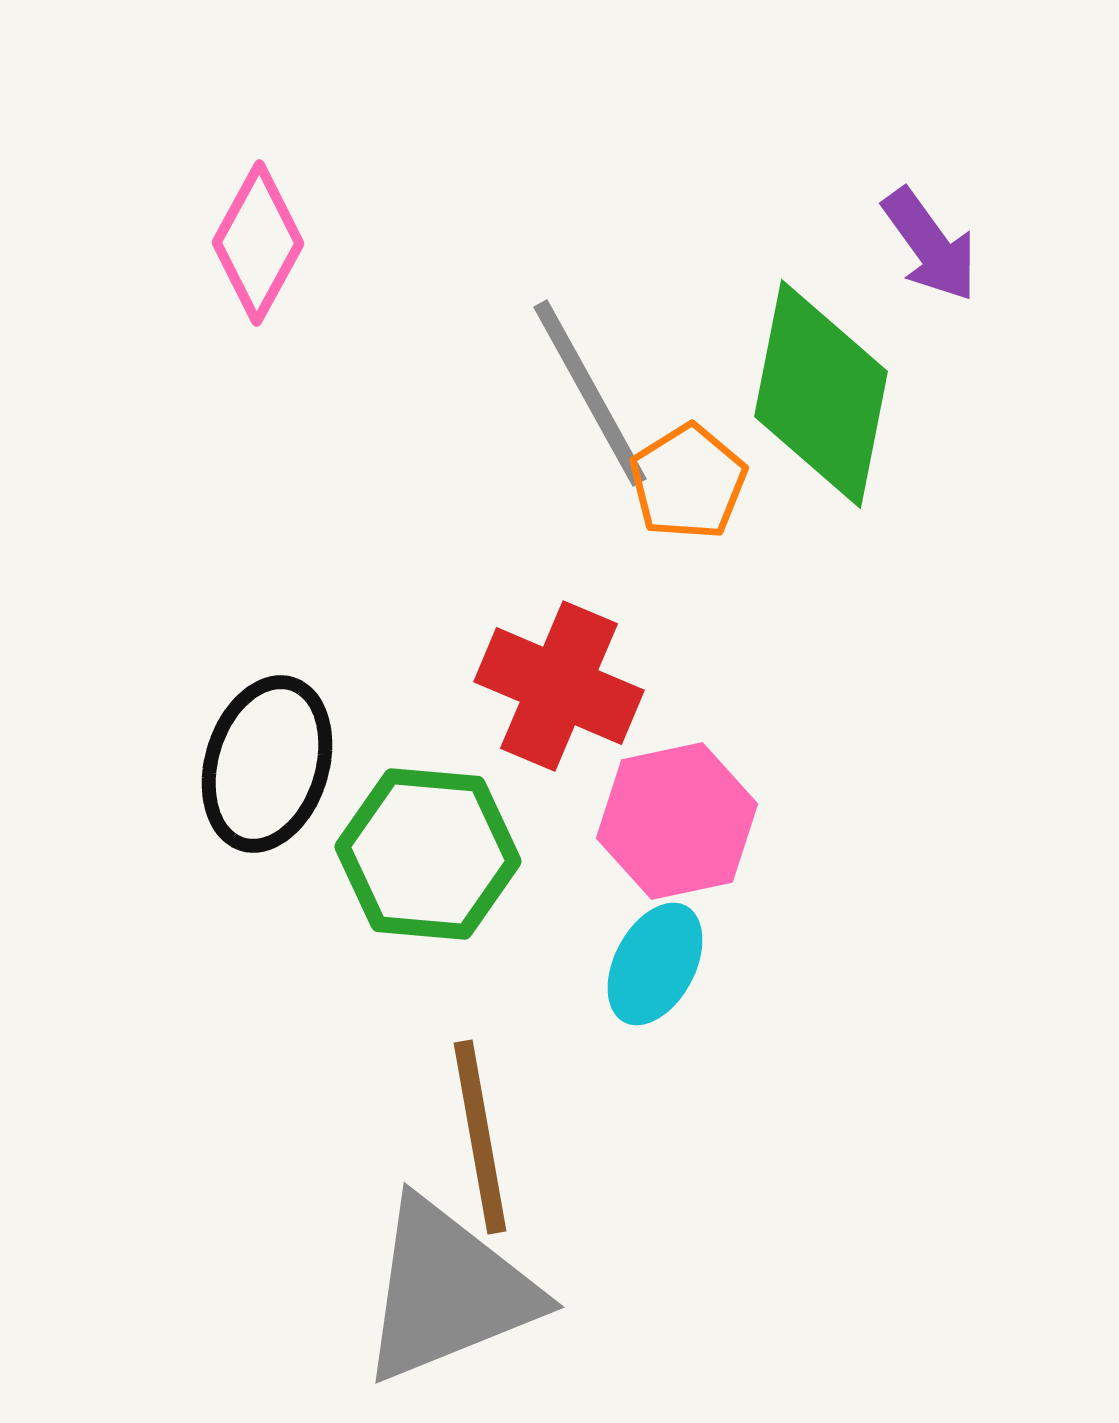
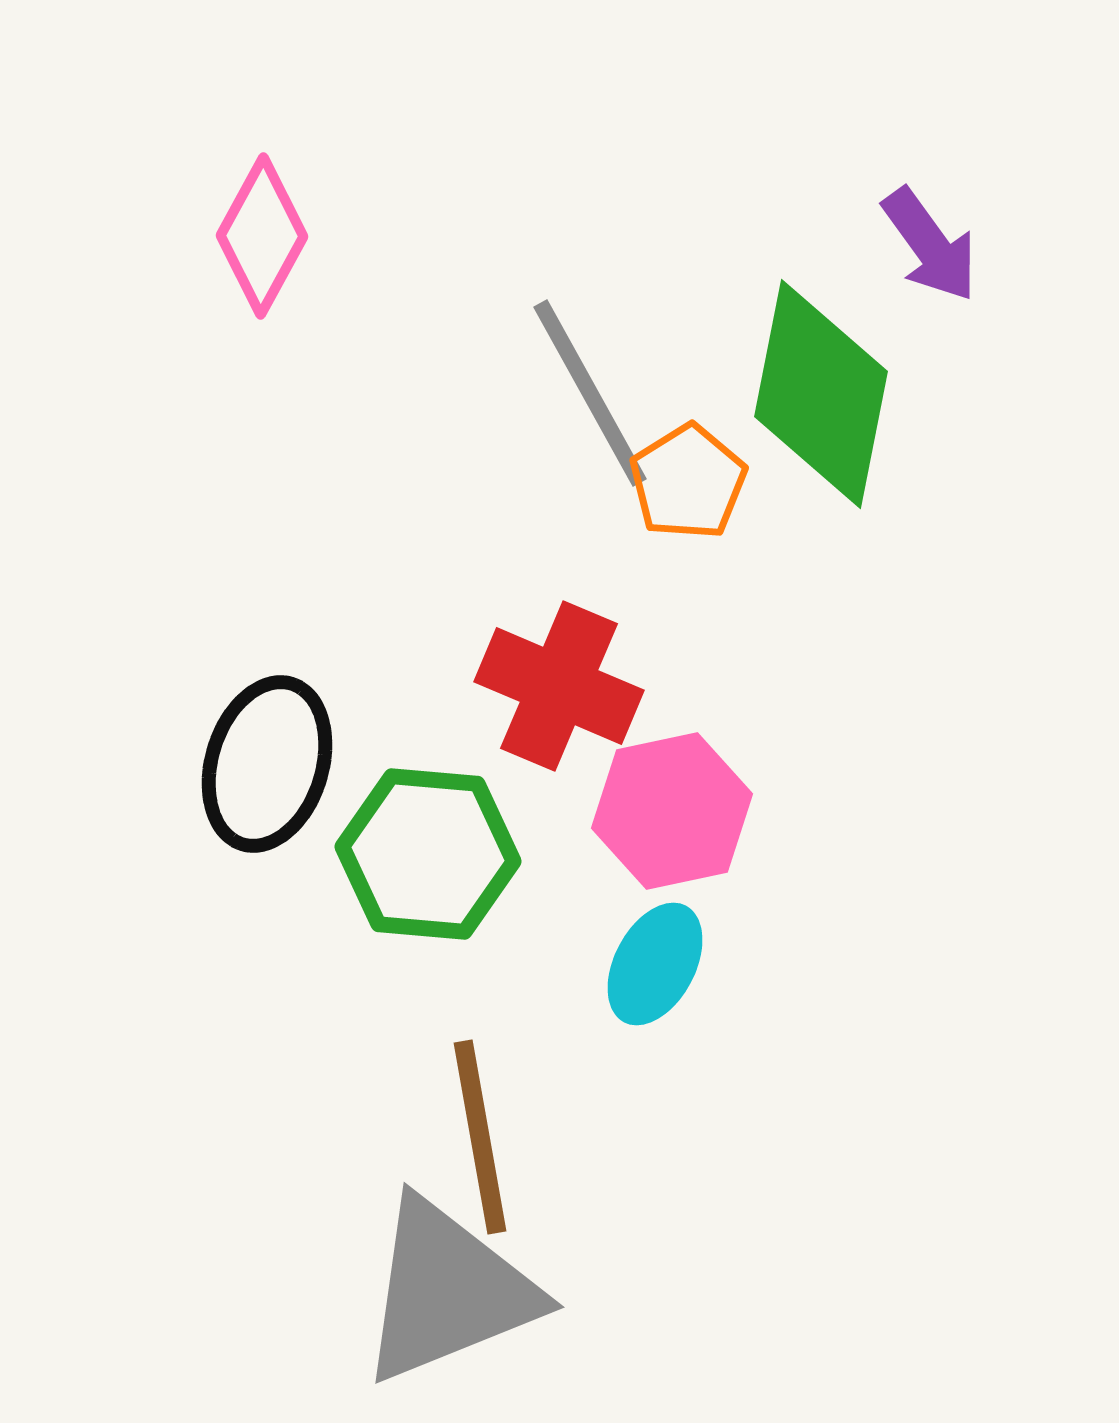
pink diamond: moved 4 px right, 7 px up
pink hexagon: moved 5 px left, 10 px up
